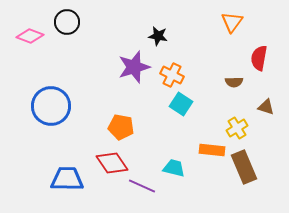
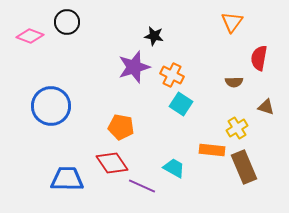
black star: moved 4 px left
cyan trapezoid: rotated 15 degrees clockwise
